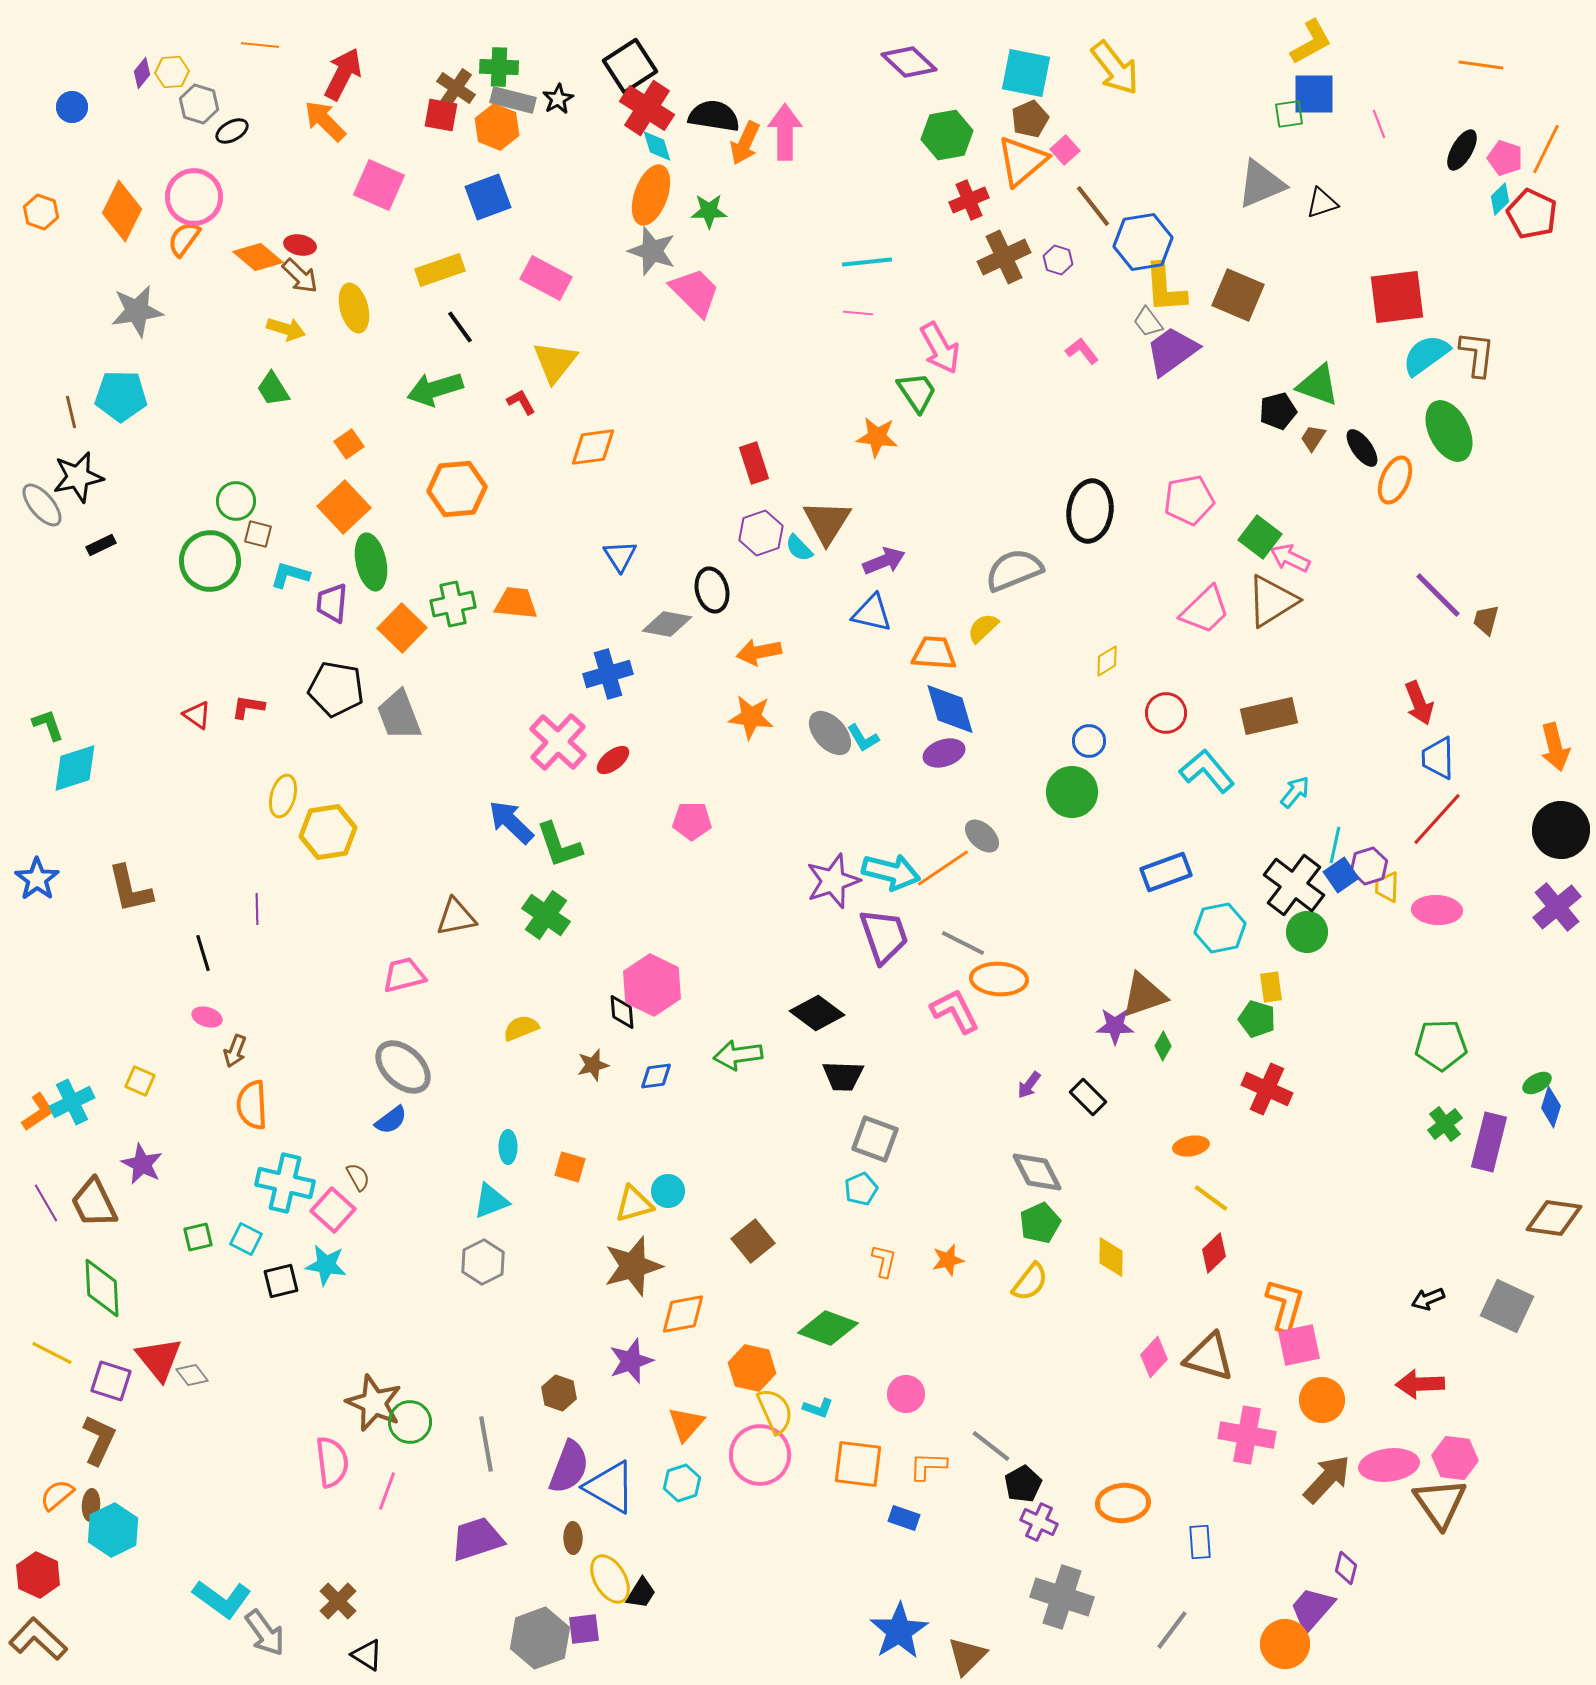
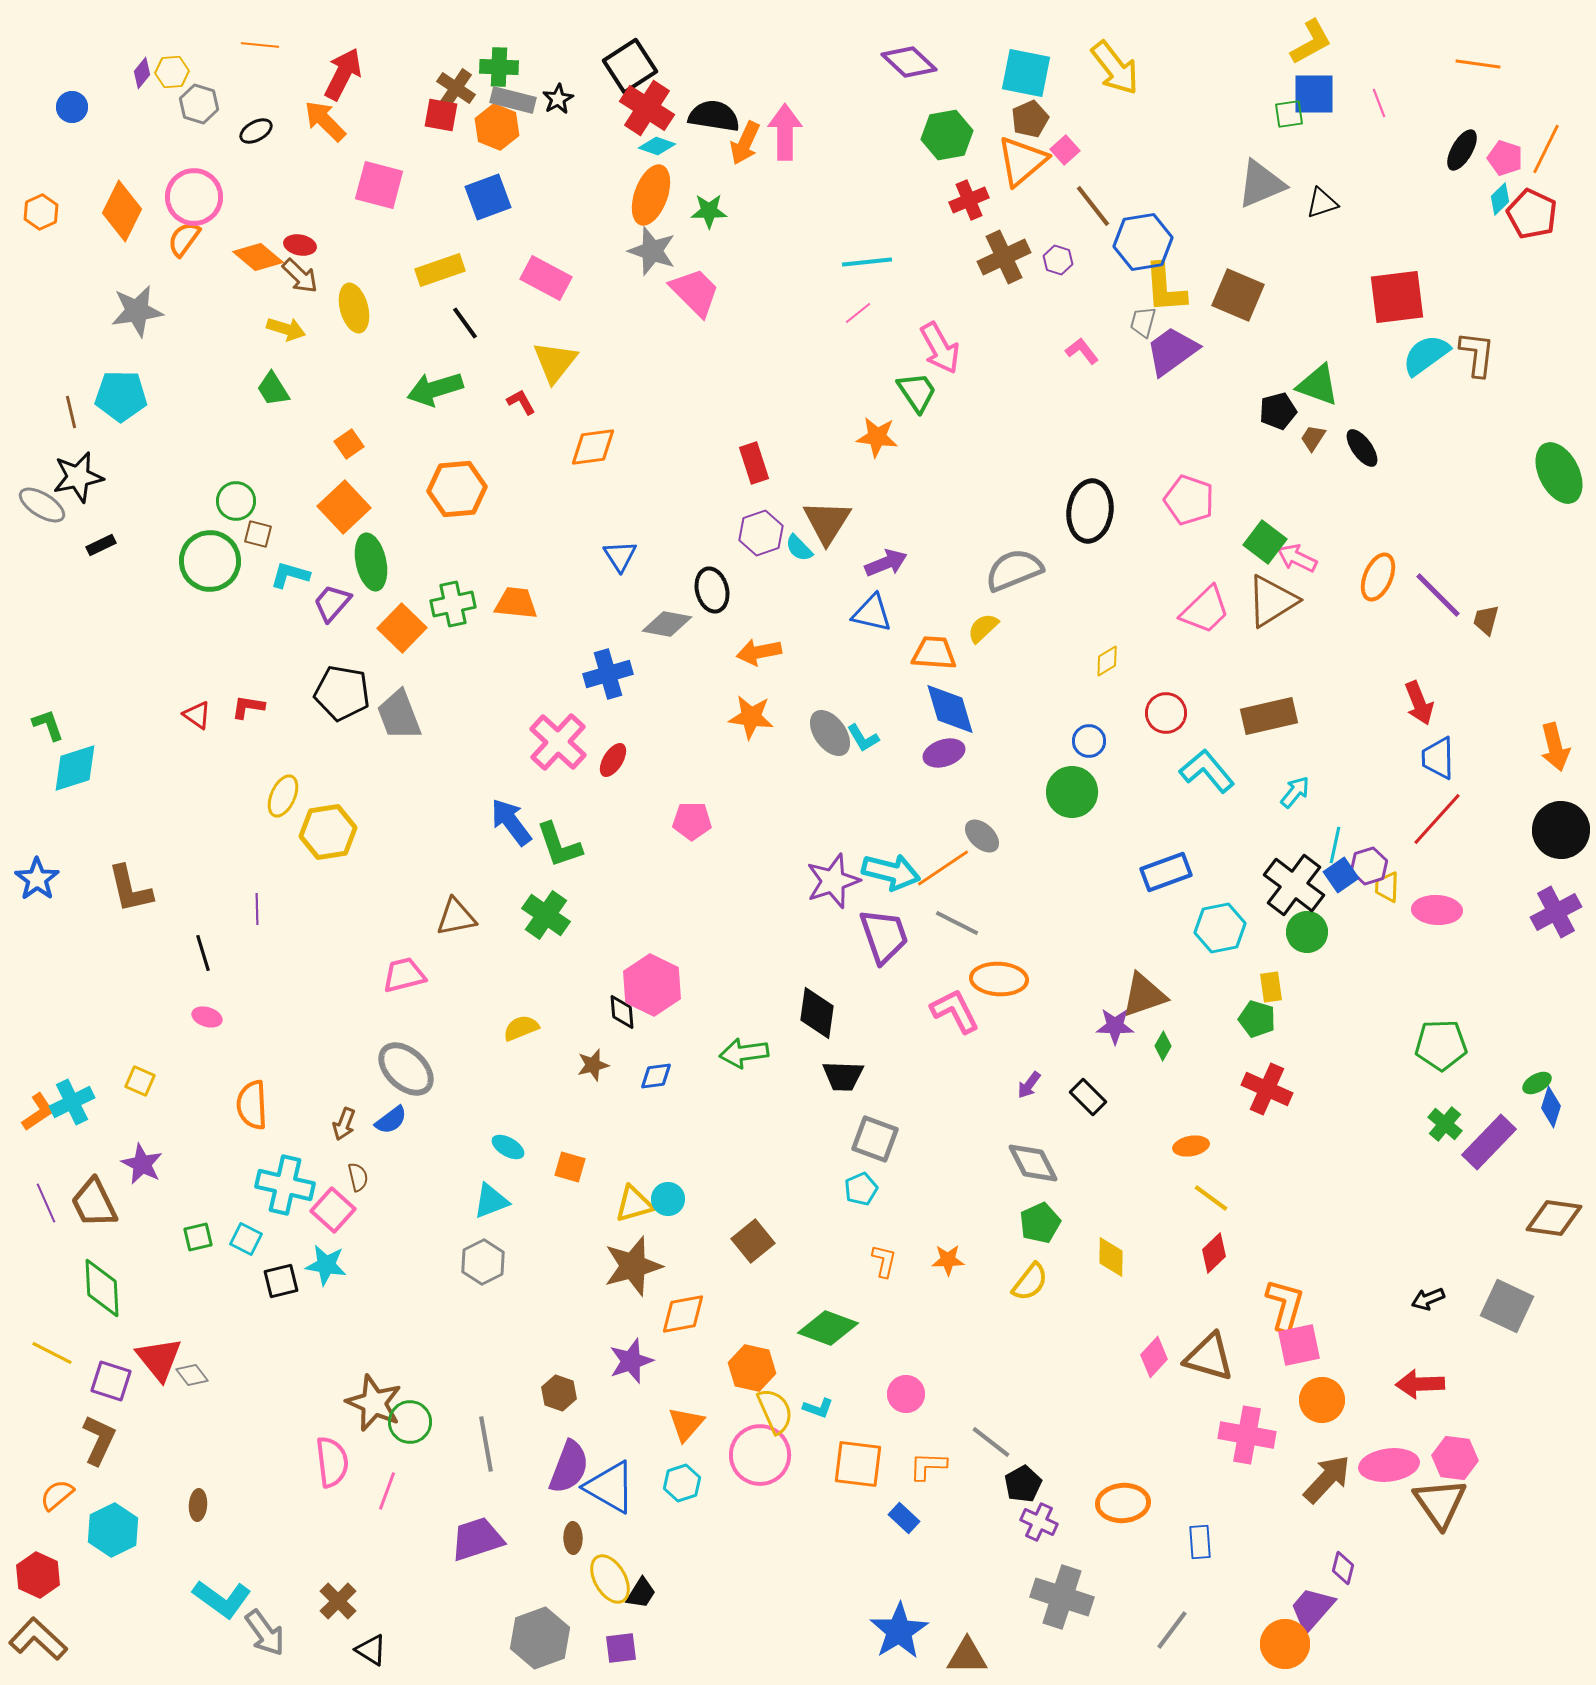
orange line at (1481, 65): moved 3 px left, 1 px up
pink line at (1379, 124): moved 21 px up
black ellipse at (232, 131): moved 24 px right
cyan diamond at (657, 146): rotated 54 degrees counterclockwise
pink square at (379, 185): rotated 9 degrees counterclockwise
orange hexagon at (41, 212): rotated 16 degrees clockwise
pink line at (858, 313): rotated 44 degrees counterclockwise
gray trapezoid at (1148, 322): moved 5 px left; rotated 52 degrees clockwise
black line at (460, 327): moved 5 px right, 4 px up
green ellipse at (1449, 431): moved 110 px right, 42 px down
orange ellipse at (1395, 480): moved 17 px left, 97 px down
pink pentagon at (1189, 500): rotated 30 degrees clockwise
gray ellipse at (42, 505): rotated 18 degrees counterclockwise
green square at (1260, 537): moved 5 px right, 5 px down
pink arrow at (1290, 558): moved 7 px right
purple arrow at (884, 561): moved 2 px right, 2 px down
purple trapezoid at (332, 603): rotated 36 degrees clockwise
black pentagon at (336, 689): moved 6 px right, 4 px down
gray ellipse at (830, 733): rotated 6 degrees clockwise
red ellipse at (613, 760): rotated 20 degrees counterclockwise
yellow ellipse at (283, 796): rotated 9 degrees clockwise
blue arrow at (511, 822): rotated 9 degrees clockwise
purple cross at (1557, 907): moved 1 px left, 5 px down; rotated 12 degrees clockwise
gray line at (963, 943): moved 6 px left, 20 px up
black diamond at (817, 1013): rotated 62 degrees clockwise
brown arrow at (235, 1051): moved 109 px right, 73 px down
green arrow at (738, 1055): moved 6 px right, 2 px up
gray ellipse at (403, 1067): moved 3 px right, 2 px down
green cross at (1445, 1124): rotated 12 degrees counterclockwise
purple rectangle at (1489, 1142): rotated 30 degrees clockwise
cyan ellipse at (508, 1147): rotated 60 degrees counterclockwise
gray diamond at (1037, 1172): moved 4 px left, 9 px up
brown semicircle at (358, 1177): rotated 16 degrees clockwise
cyan cross at (285, 1183): moved 2 px down
cyan circle at (668, 1191): moved 8 px down
purple line at (46, 1203): rotated 6 degrees clockwise
orange star at (948, 1260): rotated 12 degrees clockwise
gray line at (991, 1446): moved 4 px up
brown ellipse at (91, 1505): moved 107 px right
blue rectangle at (904, 1518): rotated 24 degrees clockwise
purple diamond at (1346, 1568): moved 3 px left
purple square at (584, 1629): moved 37 px right, 19 px down
black triangle at (367, 1655): moved 4 px right, 5 px up
brown triangle at (967, 1656): rotated 45 degrees clockwise
